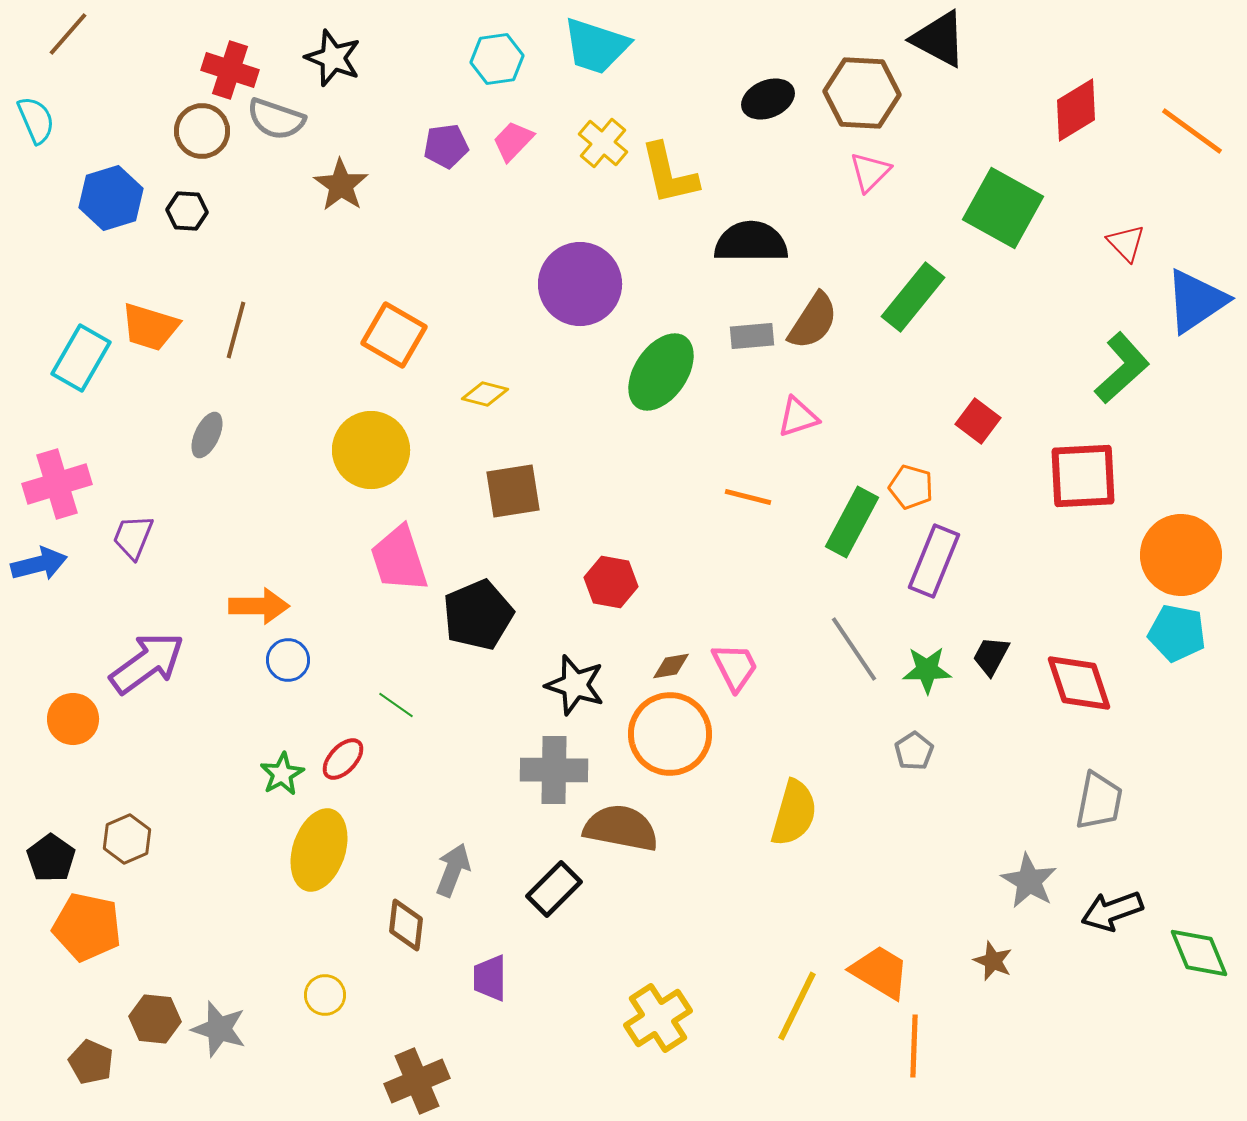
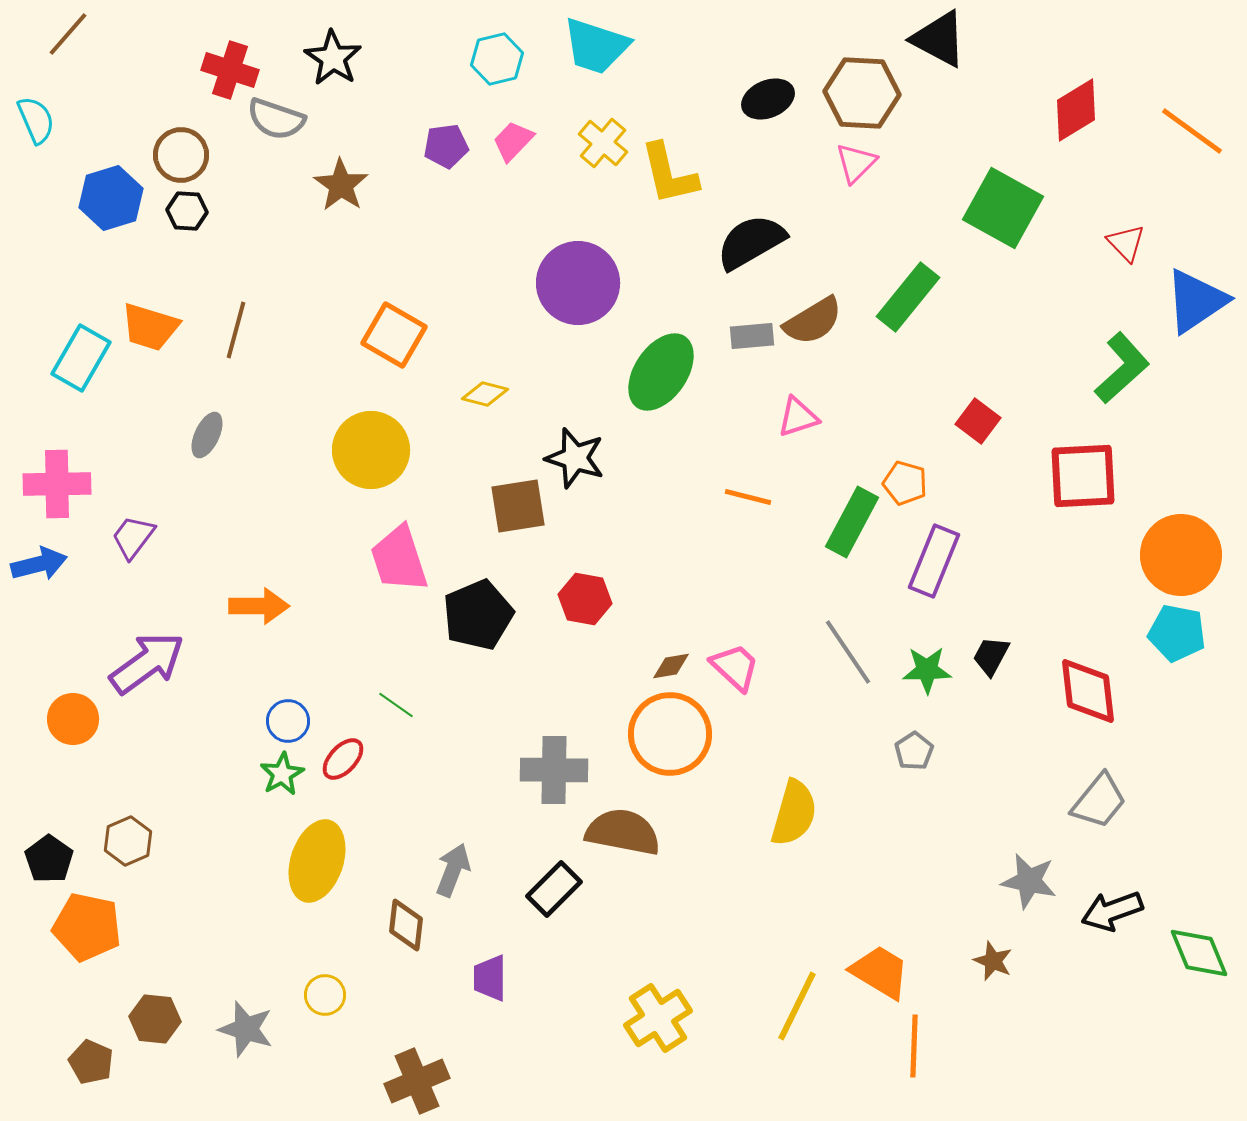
black star at (333, 58): rotated 12 degrees clockwise
cyan hexagon at (497, 59): rotated 6 degrees counterclockwise
brown circle at (202, 131): moved 21 px left, 24 px down
pink triangle at (870, 172): moved 14 px left, 9 px up
black semicircle at (751, 242): rotated 30 degrees counterclockwise
purple circle at (580, 284): moved 2 px left, 1 px up
green rectangle at (913, 297): moved 5 px left
brown semicircle at (813, 321): rotated 26 degrees clockwise
pink cross at (57, 484): rotated 16 degrees clockwise
orange pentagon at (911, 487): moved 6 px left, 4 px up
brown square at (513, 491): moved 5 px right, 15 px down
purple trapezoid at (133, 537): rotated 15 degrees clockwise
red hexagon at (611, 582): moved 26 px left, 17 px down
gray line at (854, 649): moved 6 px left, 3 px down
blue circle at (288, 660): moved 61 px down
pink trapezoid at (735, 667): rotated 20 degrees counterclockwise
red diamond at (1079, 683): moved 9 px right, 8 px down; rotated 12 degrees clockwise
black star at (575, 685): moved 227 px up
gray trapezoid at (1099, 801): rotated 28 degrees clockwise
brown semicircle at (621, 828): moved 2 px right, 4 px down
brown hexagon at (127, 839): moved 1 px right, 2 px down
yellow ellipse at (319, 850): moved 2 px left, 11 px down
black pentagon at (51, 858): moved 2 px left, 1 px down
gray star at (1029, 881): rotated 18 degrees counterclockwise
gray star at (219, 1029): moved 27 px right
